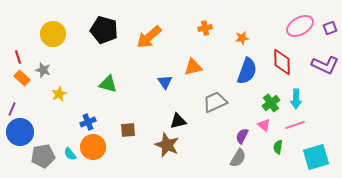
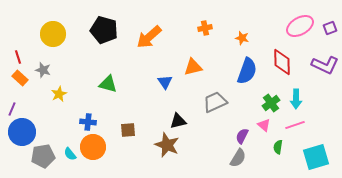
orange star: rotated 24 degrees clockwise
orange rectangle: moved 2 px left
blue cross: rotated 28 degrees clockwise
blue circle: moved 2 px right
